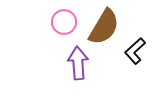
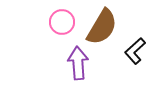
pink circle: moved 2 px left
brown semicircle: moved 2 px left
